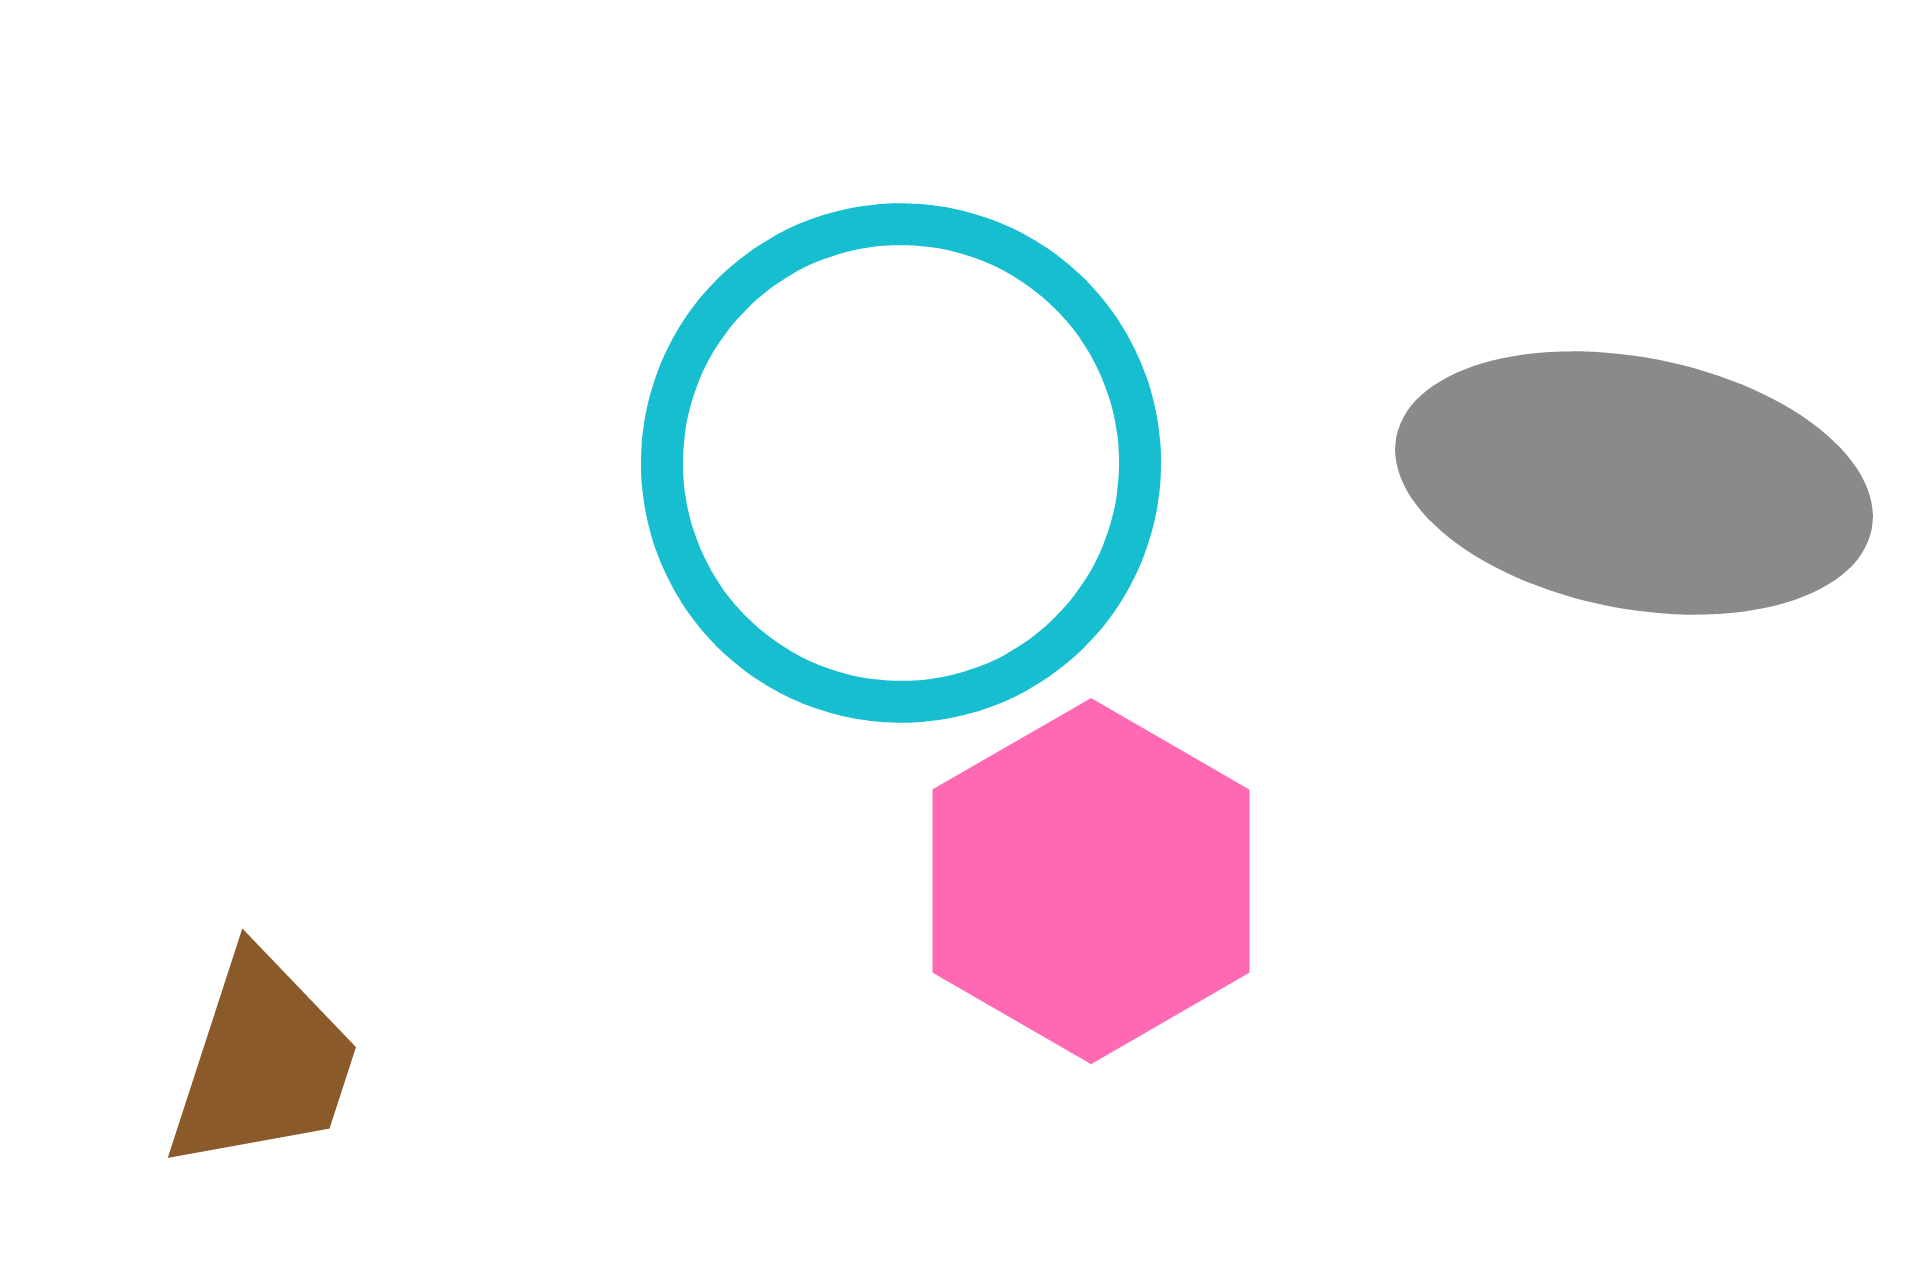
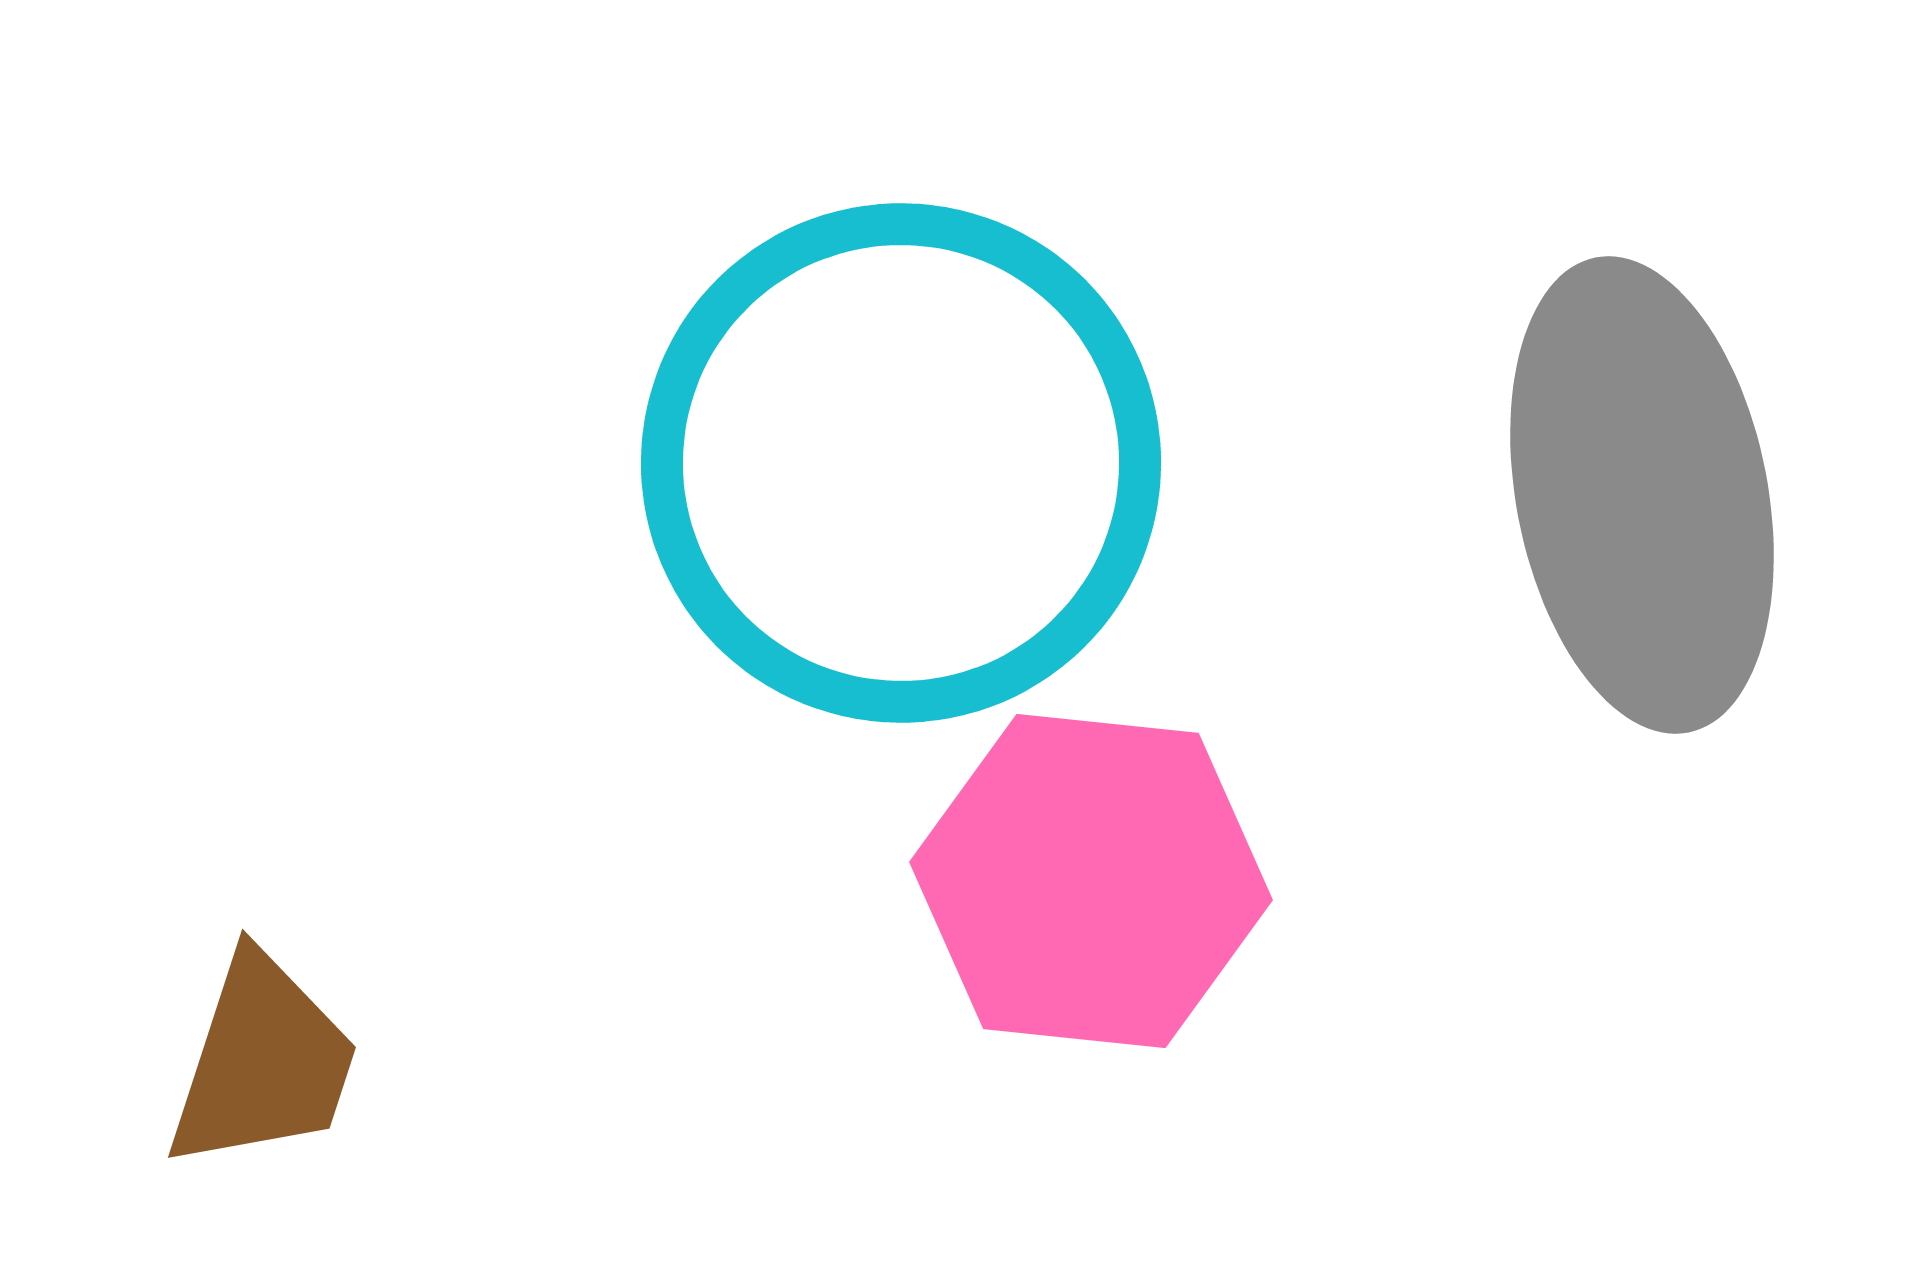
gray ellipse: moved 8 px right, 12 px down; rotated 68 degrees clockwise
pink hexagon: rotated 24 degrees counterclockwise
